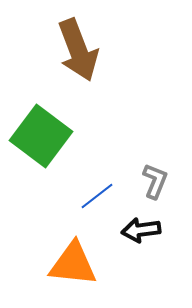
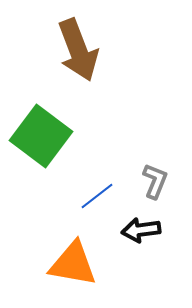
orange triangle: rotated 4 degrees clockwise
